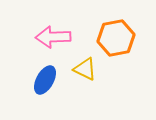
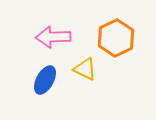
orange hexagon: rotated 15 degrees counterclockwise
